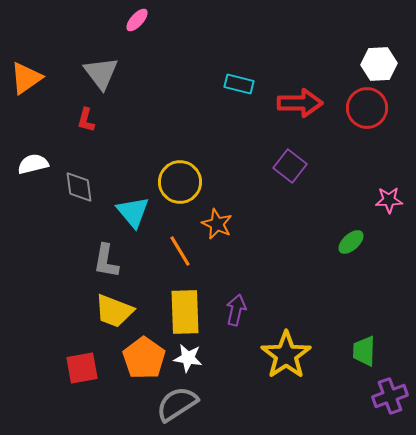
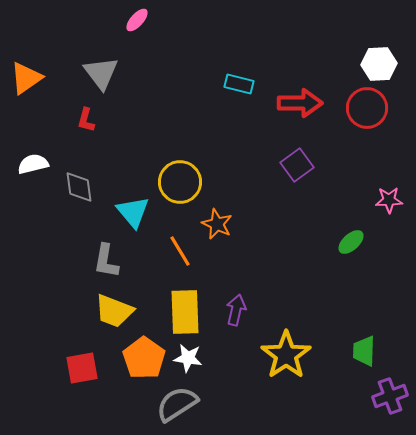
purple square: moved 7 px right, 1 px up; rotated 16 degrees clockwise
